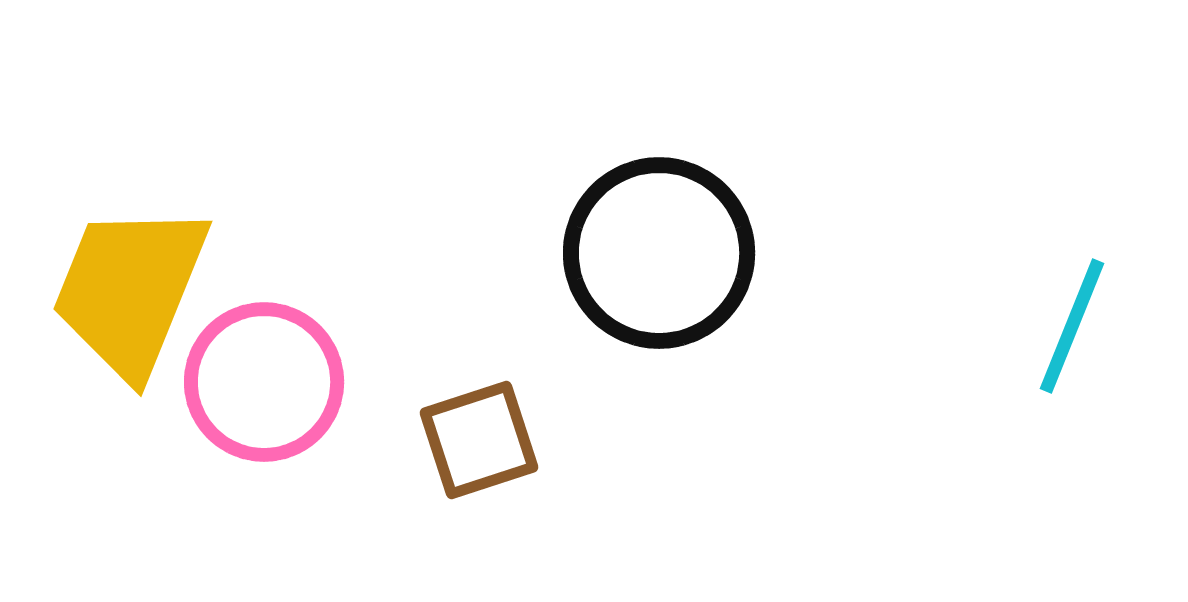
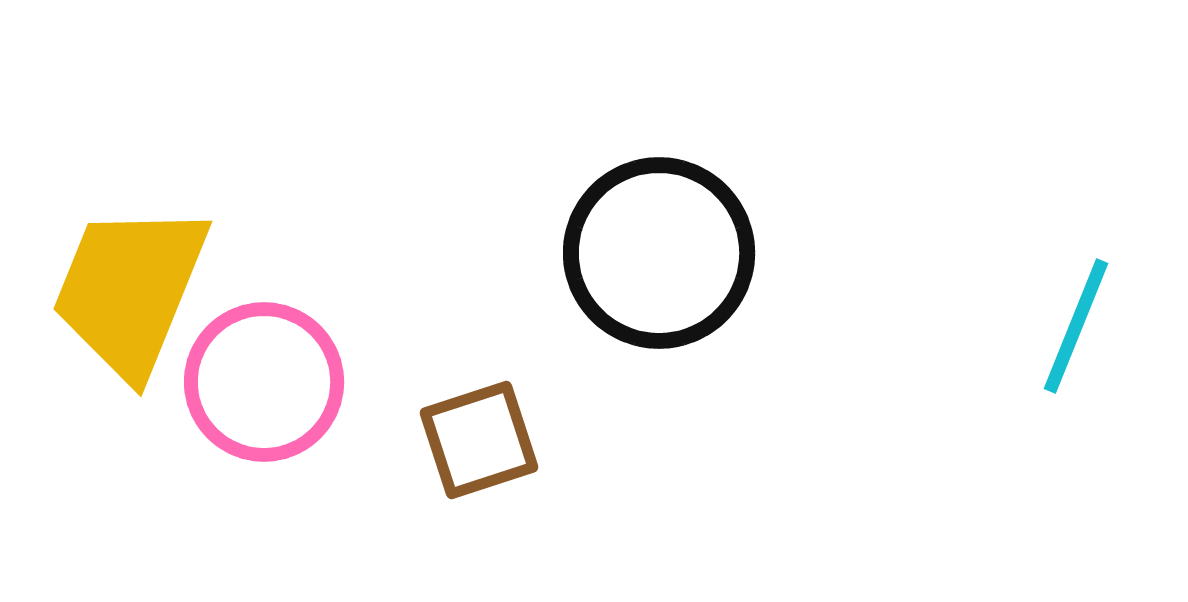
cyan line: moved 4 px right
